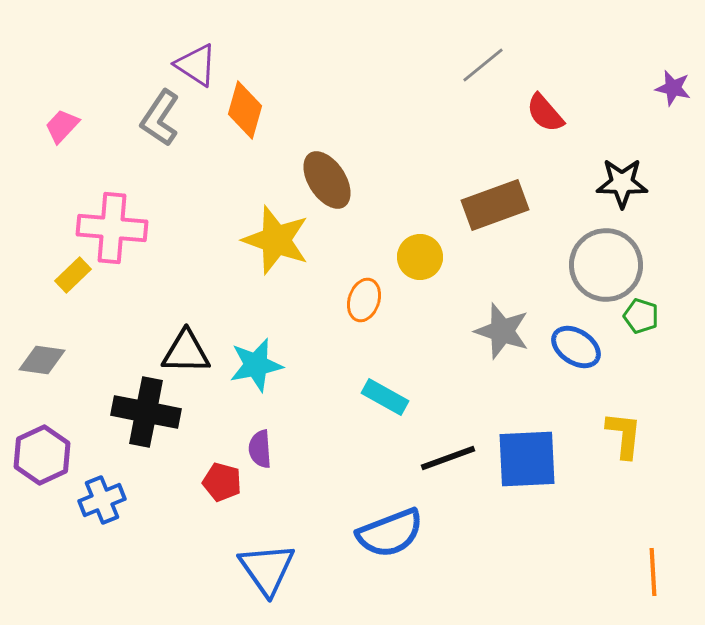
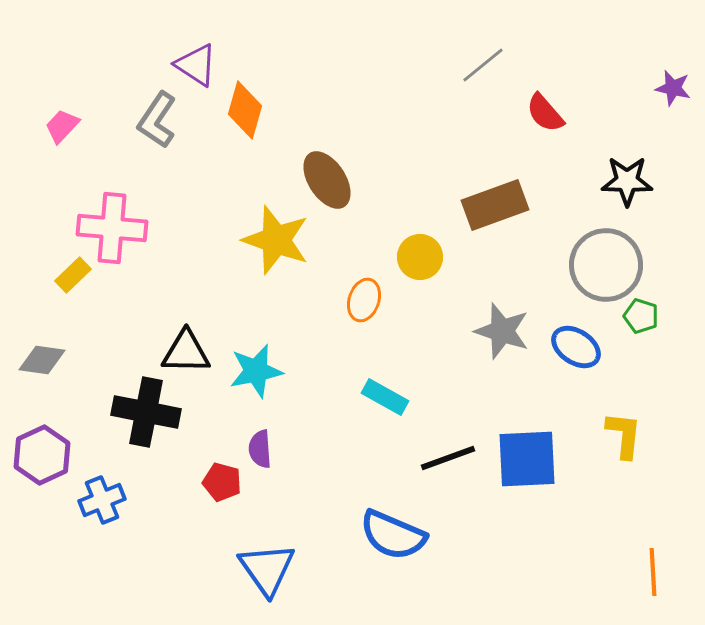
gray L-shape: moved 3 px left, 2 px down
black star: moved 5 px right, 2 px up
cyan star: moved 6 px down
blue semicircle: moved 3 px right, 2 px down; rotated 44 degrees clockwise
